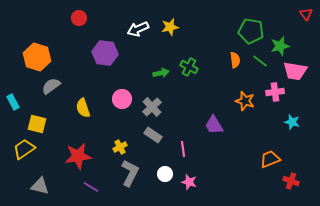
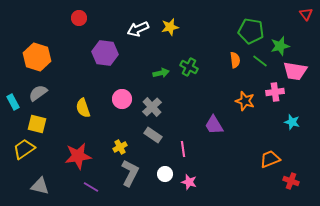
gray semicircle: moved 13 px left, 7 px down
